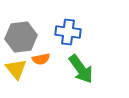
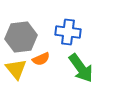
orange semicircle: rotated 12 degrees counterclockwise
green arrow: moved 1 px up
